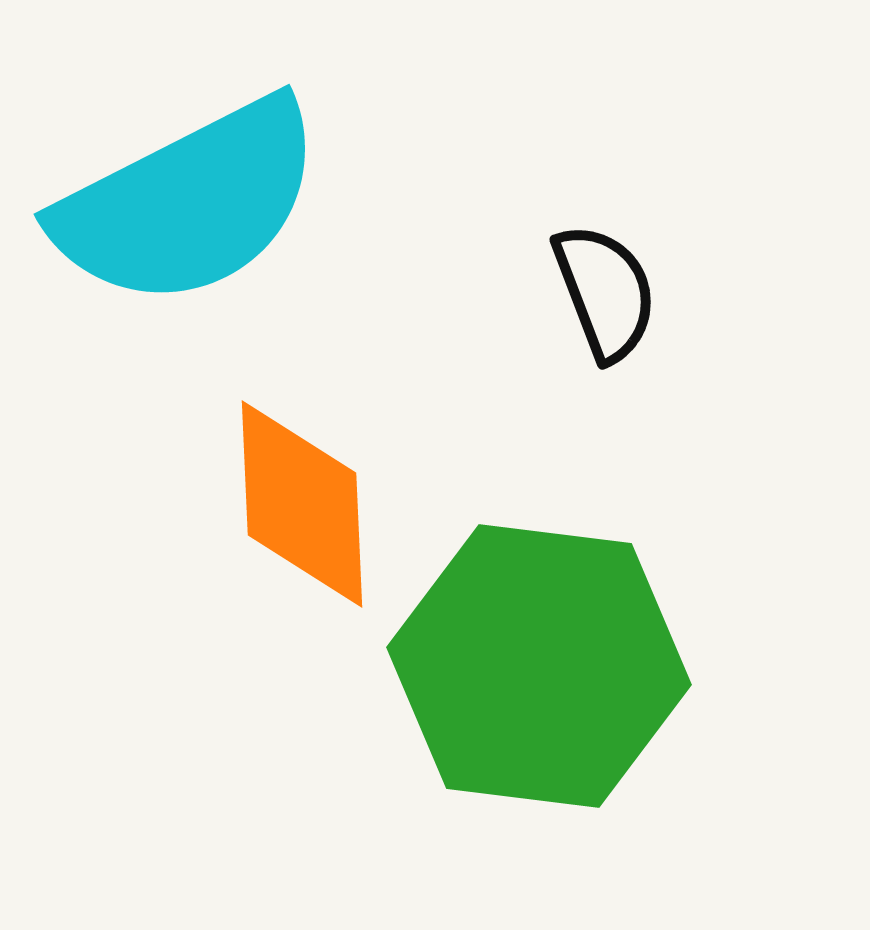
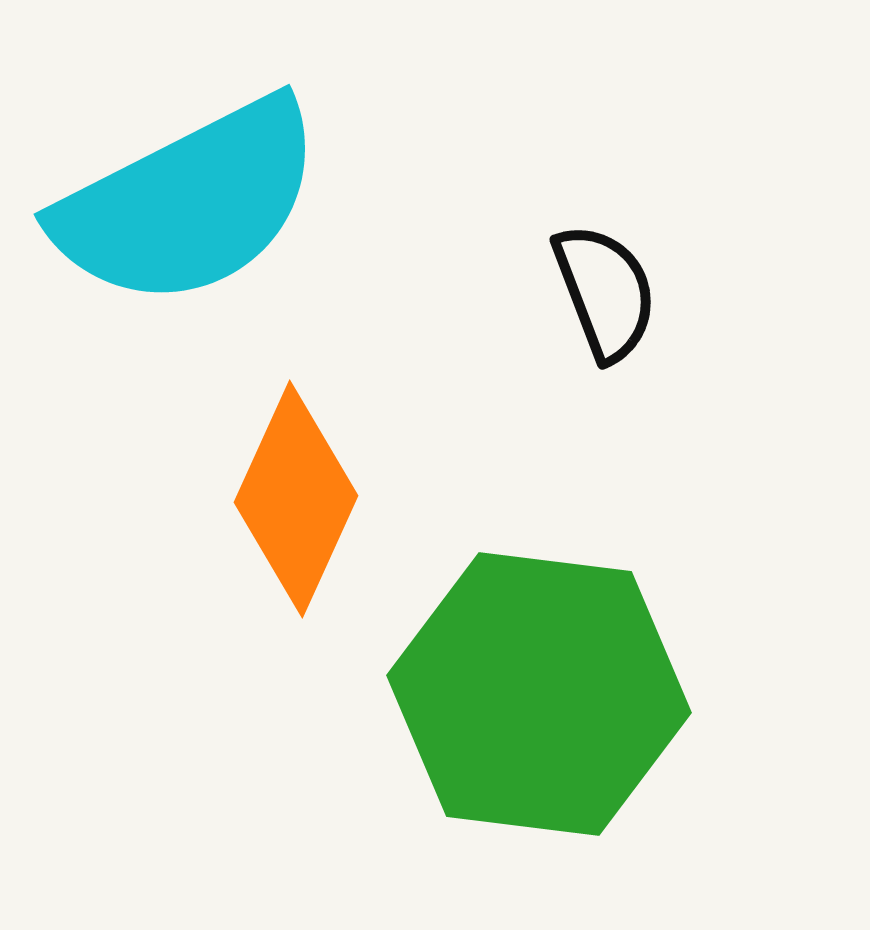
orange diamond: moved 6 px left, 5 px up; rotated 27 degrees clockwise
green hexagon: moved 28 px down
